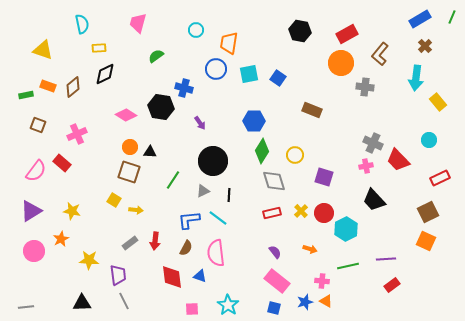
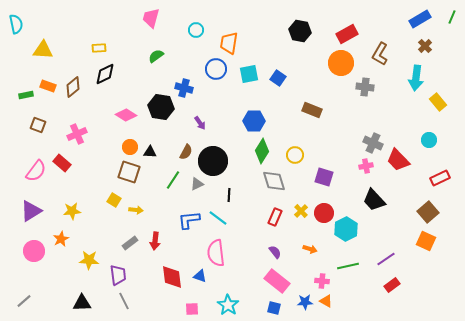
pink trapezoid at (138, 23): moved 13 px right, 5 px up
cyan semicircle at (82, 24): moved 66 px left
yellow triangle at (43, 50): rotated 15 degrees counterclockwise
brown L-shape at (380, 54): rotated 10 degrees counterclockwise
gray triangle at (203, 191): moved 6 px left, 7 px up
yellow star at (72, 211): rotated 18 degrees counterclockwise
brown square at (428, 212): rotated 15 degrees counterclockwise
red rectangle at (272, 213): moved 3 px right, 4 px down; rotated 54 degrees counterclockwise
brown semicircle at (186, 248): moved 96 px up
purple line at (386, 259): rotated 30 degrees counterclockwise
blue star at (305, 302): rotated 14 degrees clockwise
gray line at (26, 307): moved 2 px left, 6 px up; rotated 35 degrees counterclockwise
